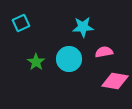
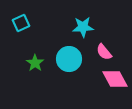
pink semicircle: rotated 120 degrees counterclockwise
green star: moved 1 px left, 1 px down
pink diamond: moved 2 px up; rotated 52 degrees clockwise
